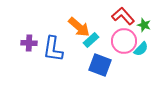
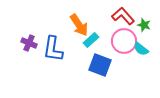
orange arrow: moved 2 px up; rotated 15 degrees clockwise
purple cross: rotated 21 degrees clockwise
cyan semicircle: rotated 84 degrees clockwise
